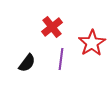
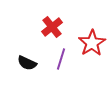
purple line: rotated 10 degrees clockwise
black semicircle: rotated 78 degrees clockwise
